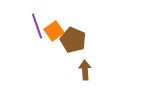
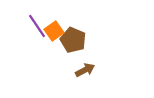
purple line: rotated 15 degrees counterclockwise
brown arrow: rotated 66 degrees clockwise
